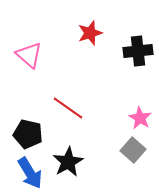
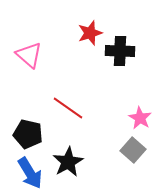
black cross: moved 18 px left; rotated 8 degrees clockwise
